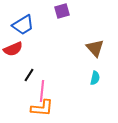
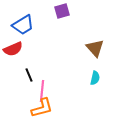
black line: rotated 56 degrees counterclockwise
orange L-shape: rotated 20 degrees counterclockwise
